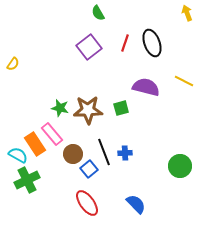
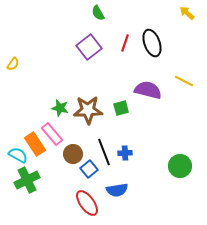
yellow arrow: rotated 28 degrees counterclockwise
purple semicircle: moved 2 px right, 3 px down
blue semicircle: moved 19 px left, 14 px up; rotated 125 degrees clockwise
